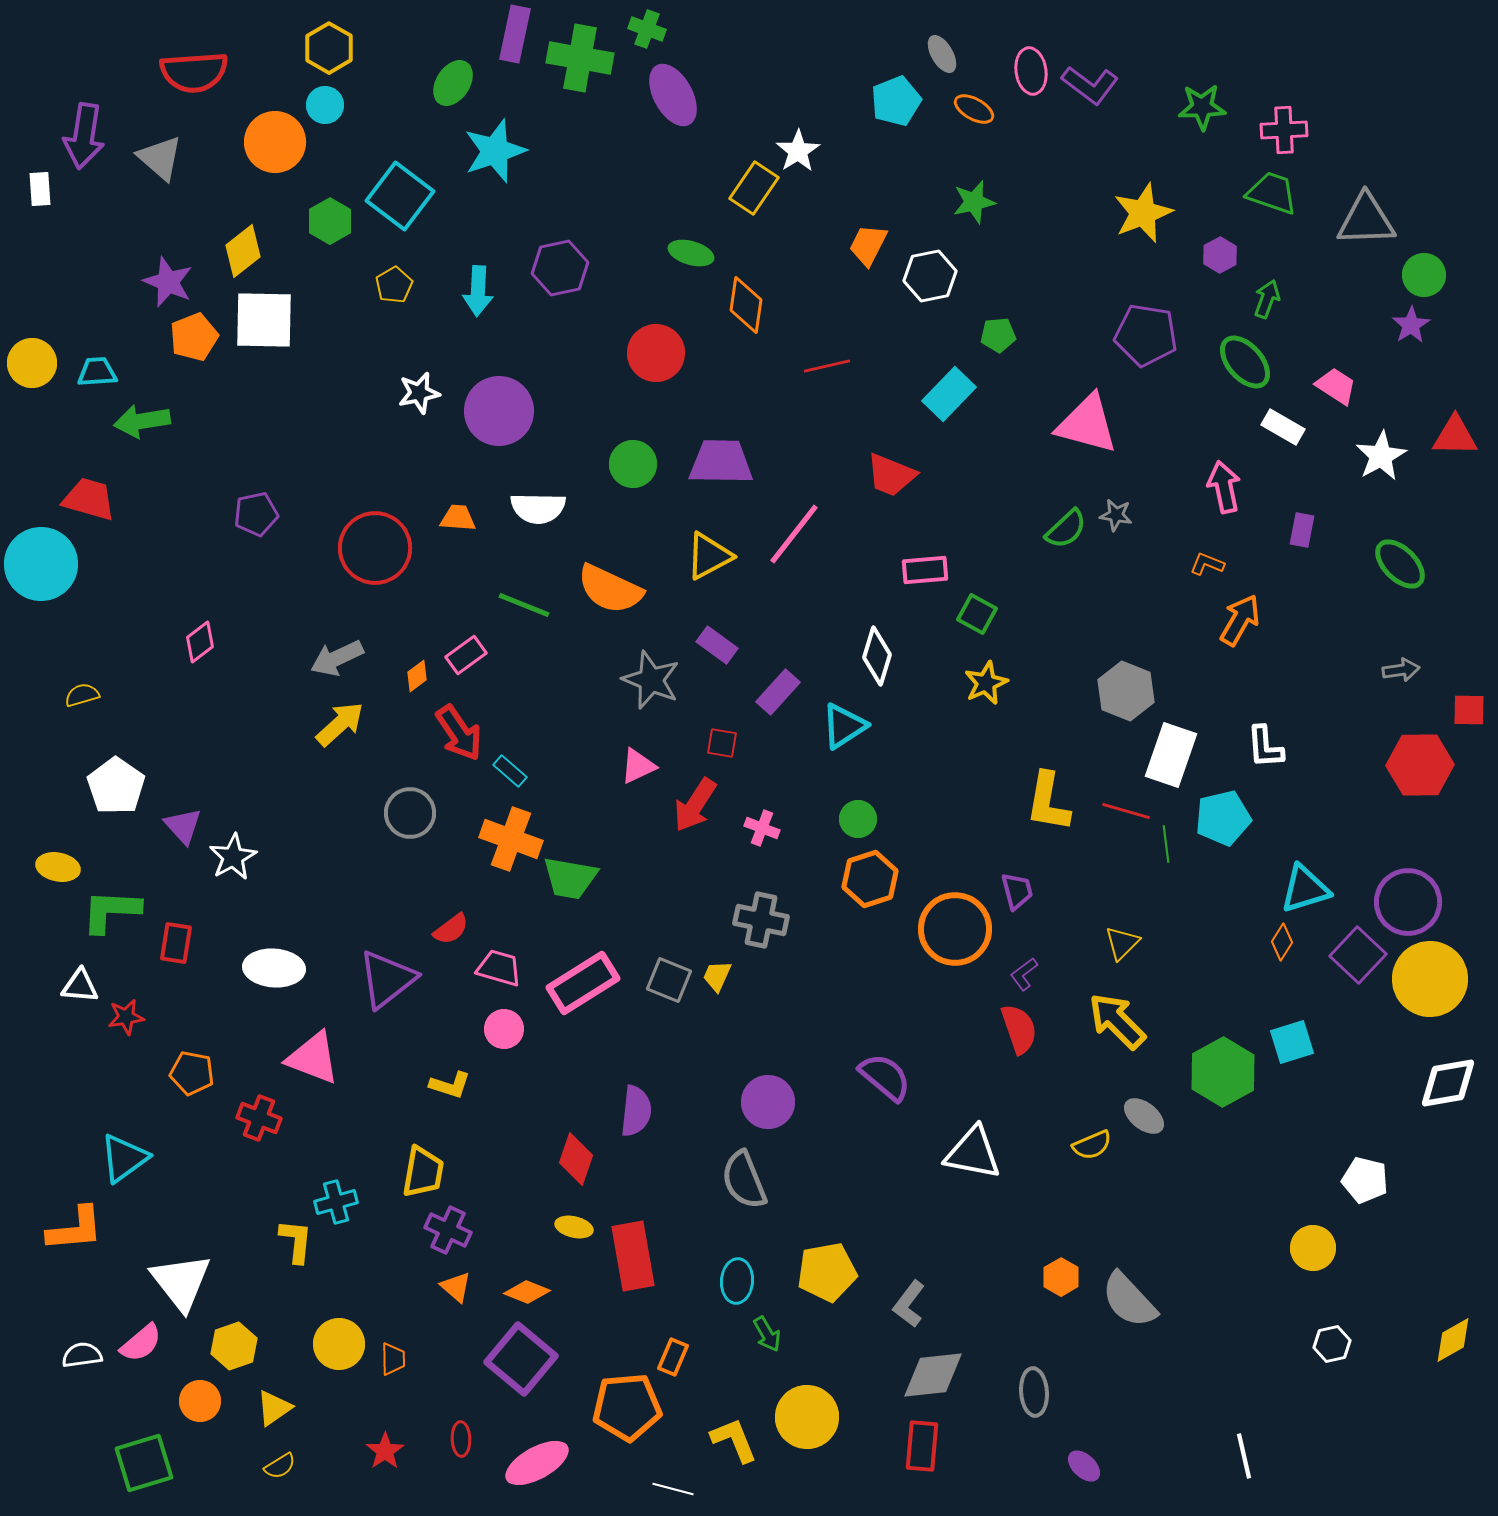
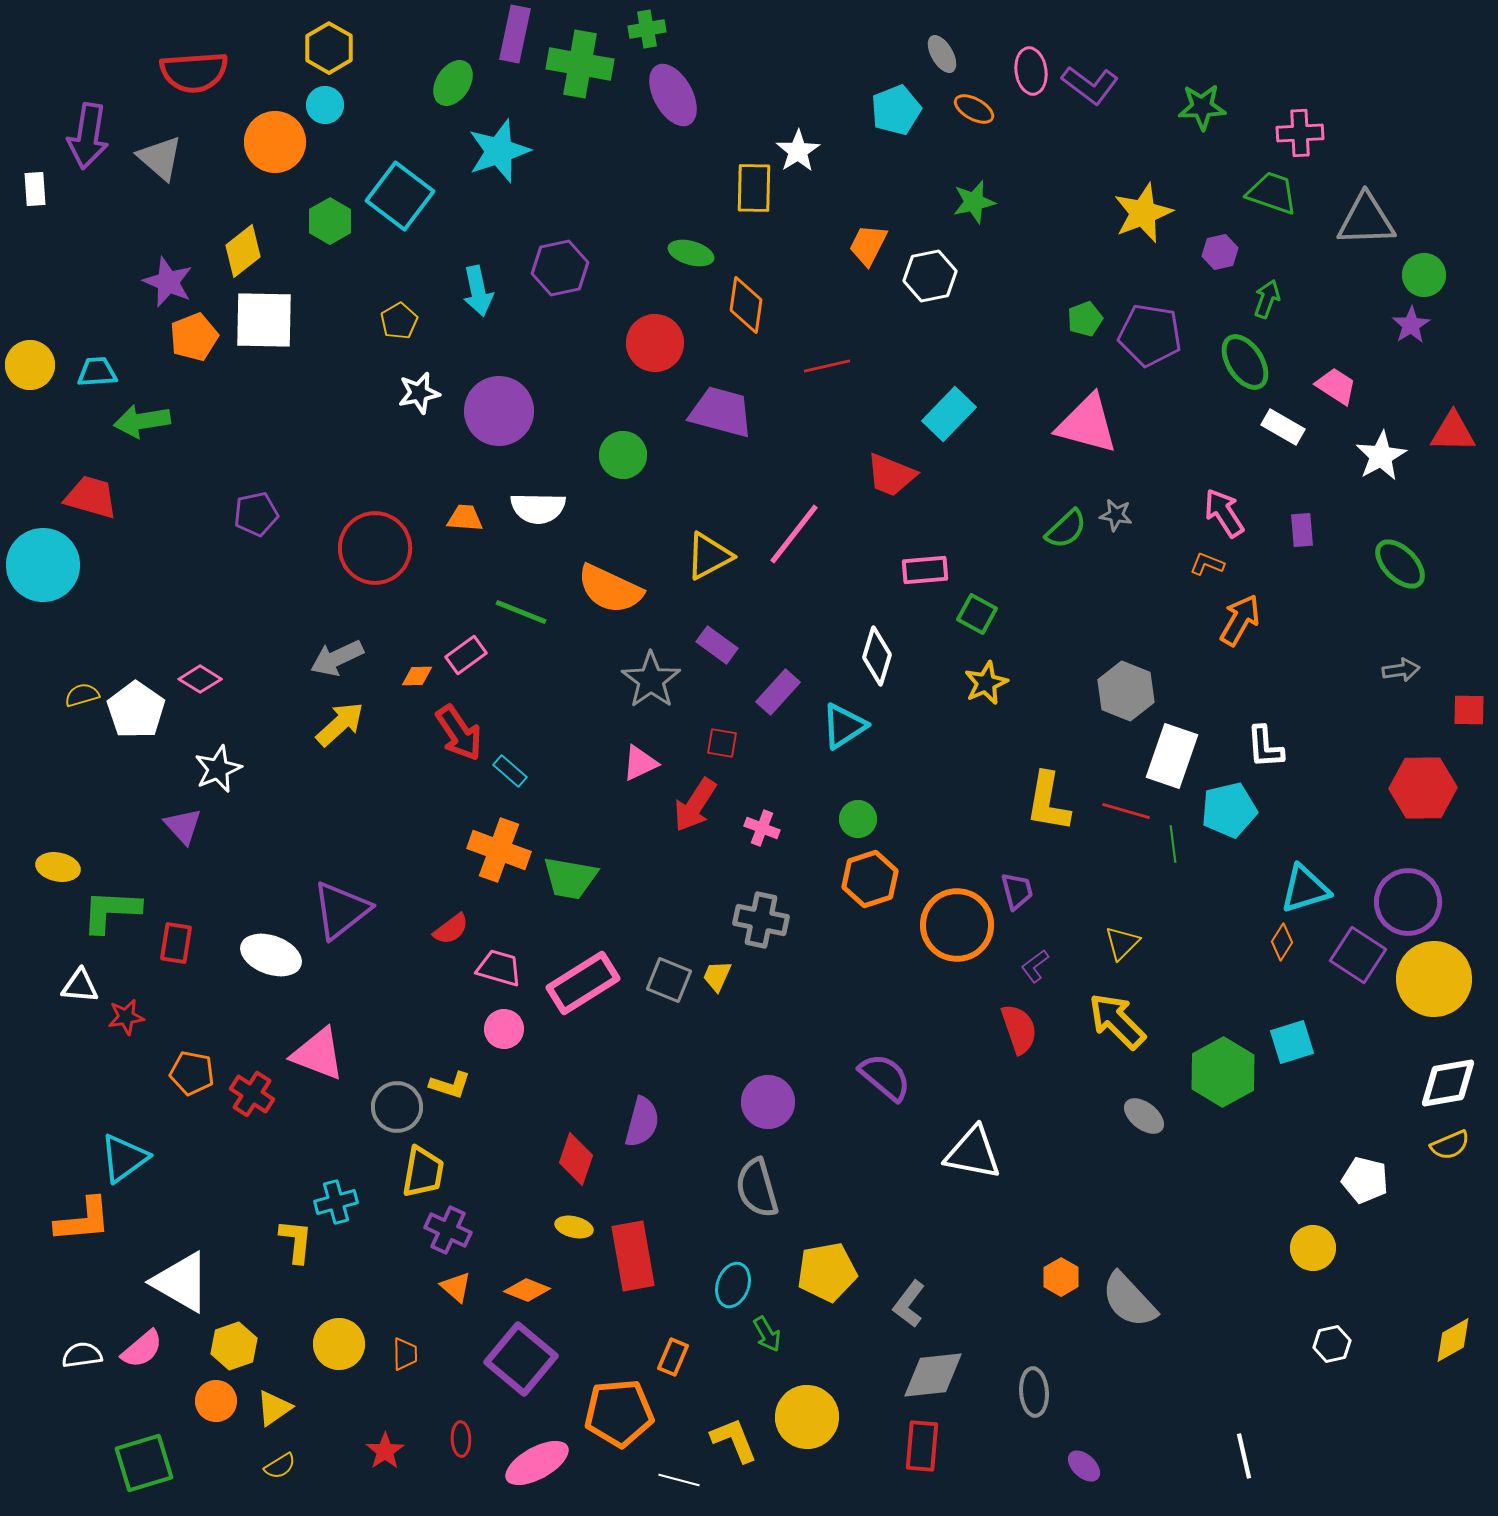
green cross at (647, 29): rotated 30 degrees counterclockwise
green cross at (580, 58): moved 6 px down
cyan pentagon at (896, 101): moved 9 px down
pink cross at (1284, 130): moved 16 px right, 3 px down
purple arrow at (84, 136): moved 4 px right
cyan star at (495, 151): moved 4 px right
yellow rectangle at (754, 188): rotated 33 degrees counterclockwise
white rectangle at (40, 189): moved 5 px left
purple hexagon at (1220, 255): moved 3 px up; rotated 16 degrees clockwise
yellow pentagon at (394, 285): moved 5 px right, 36 px down
cyan arrow at (478, 291): rotated 15 degrees counterclockwise
green pentagon at (998, 335): moved 87 px right, 16 px up; rotated 16 degrees counterclockwise
purple pentagon at (1146, 335): moved 4 px right
red circle at (656, 353): moved 1 px left, 10 px up
green ellipse at (1245, 362): rotated 8 degrees clockwise
yellow circle at (32, 363): moved 2 px left, 2 px down
cyan rectangle at (949, 394): moved 20 px down
red triangle at (1455, 436): moved 2 px left, 4 px up
purple trapezoid at (721, 462): moved 50 px up; rotated 14 degrees clockwise
green circle at (633, 464): moved 10 px left, 9 px up
pink arrow at (1224, 487): moved 26 px down; rotated 21 degrees counterclockwise
red trapezoid at (89, 499): moved 2 px right, 2 px up
orange trapezoid at (458, 518): moved 7 px right
purple rectangle at (1302, 530): rotated 16 degrees counterclockwise
cyan circle at (41, 564): moved 2 px right, 1 px down
green line at (524, 605): moved 3 px left, 7 px down
pink diamond at (200, 642): moved 37 px down; rotated 69 degrees clockwise
orange diamond at (417, 676): rotated 36 degrees clockwise
gray star at (651, 680): rotated 14 degrees clockwise
white rectangle at (1171, 755): moved 1 px right, 1 px down
red hexagon at (1420, 765): moved 3 px right, 23 px down
pink triangle at (638, 766): moved 2 px right, 3 px up
white pentagon at (116, 786): moved 20 px right, 76 px up
gray circle at (410, 813): moved 13 px left, 294 px down
cyan pentagon at (1223, 818): moved 6 px right, 8 px up
orange cross at (511, 839): moved 12 px left, 11 px down
green line at (1166, 844): moved 7 px right
white star at (233, 857): moved 15 px left, 88 px up; rotated 6 degrees clockwise
orange circle at (955, 929): moved 2 px right, 4 px up
purple square at (1358, 955): rotated 10 degrees counterclockwise
white ellipse at (274, 968): moved 3 px left, 13 px up; rotated 16 degrees clockwise
purple L-shape at (1024, 974): moved 11 px right, 8 px up
purple triangle at (387, 979): moved 46 px left, 69 px up
yellow circle at (1430, 979): moved 4 px right
pink triangle at (313, 1058): moved 5 px right, 4 px up
purple semicircle at (636, 1111): moved 6 px right, 11 px down; rotated 9 degrees clockwise
red cross at (259, 1118): moved 7 px left, 24 px up; rotated 12 degrees clockwise
yellow semicircle at (1092, 1145): moved 358 px right
gray semicircle at (744, 1180): moved 13 px right, 8 px down; rotated 6 degrees clockwise
orange L-shape at (75, 1229): moved 8 px right, 9 px up
cyan ellipse at (737, 1281): moved 4 px left, 4 px down; rotated 15 degrees clockwise
white triangle at (181, 1282): rotated 22 degrees counterclockwise
orange diamond at (527, 1292): moved 2 px up
pink semicircle at (141, 1343): moved 1 px right, 6 px down
orange trapezoid at (393, 1359): moved 12 px right, 5 px up
orange circle at (200, 1401): moved 16 px right
orange pentagon at (627, 1407): moved 8 px left, 6 px down
white line at (673, 1489): moved 6 px right, 9 px up
